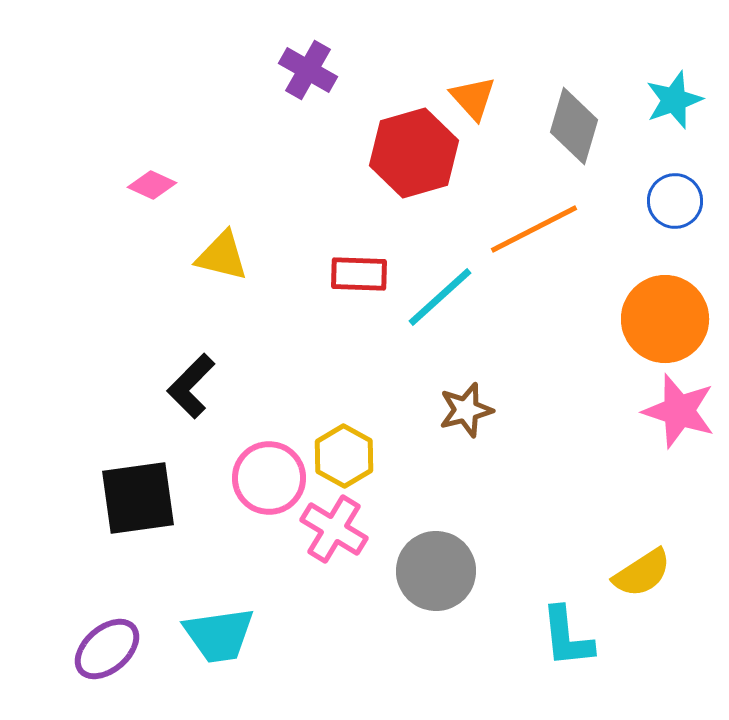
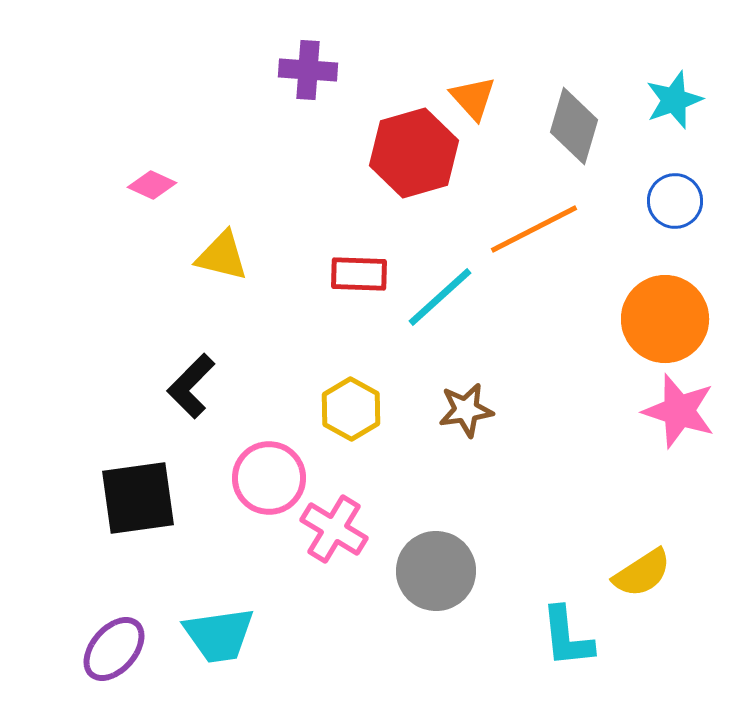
purple cross: rotated 26 degrees counterclockwise
brown star: rotated 6 degrees clockwise
yellow hexagon: moved 7 px right, 47 px up
purple ellipse: moved 7 px right; rotated 8 degrees counterclockwise
